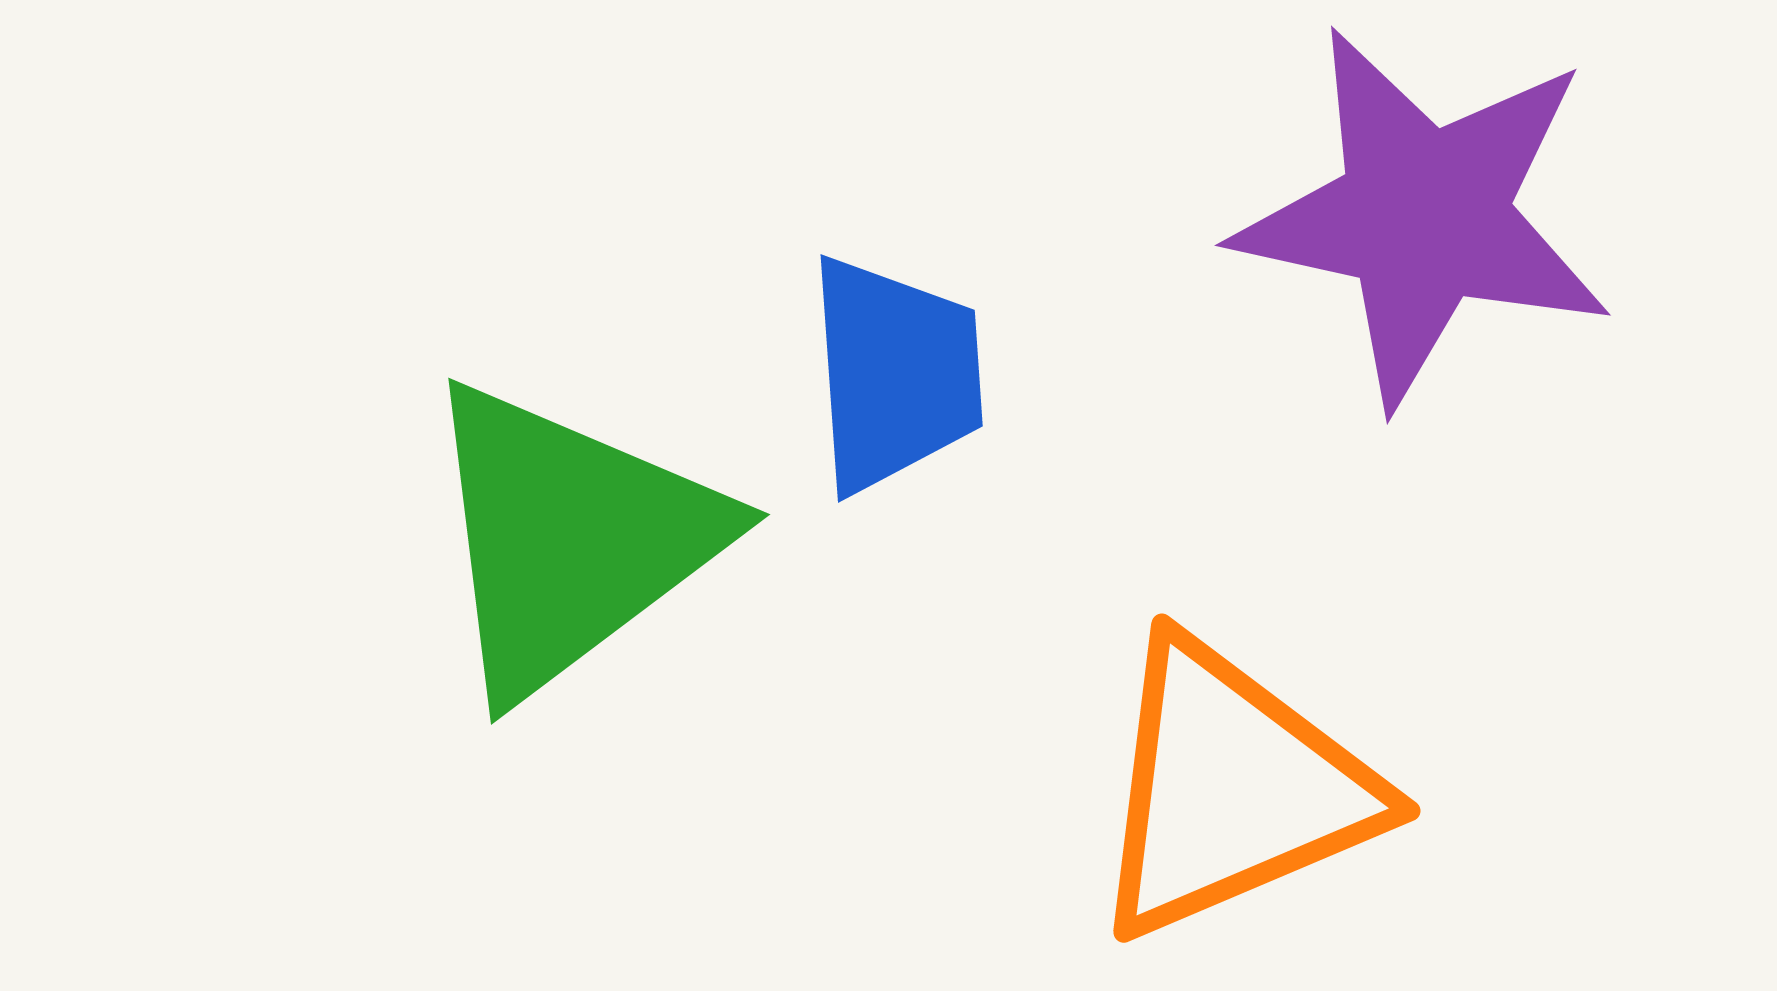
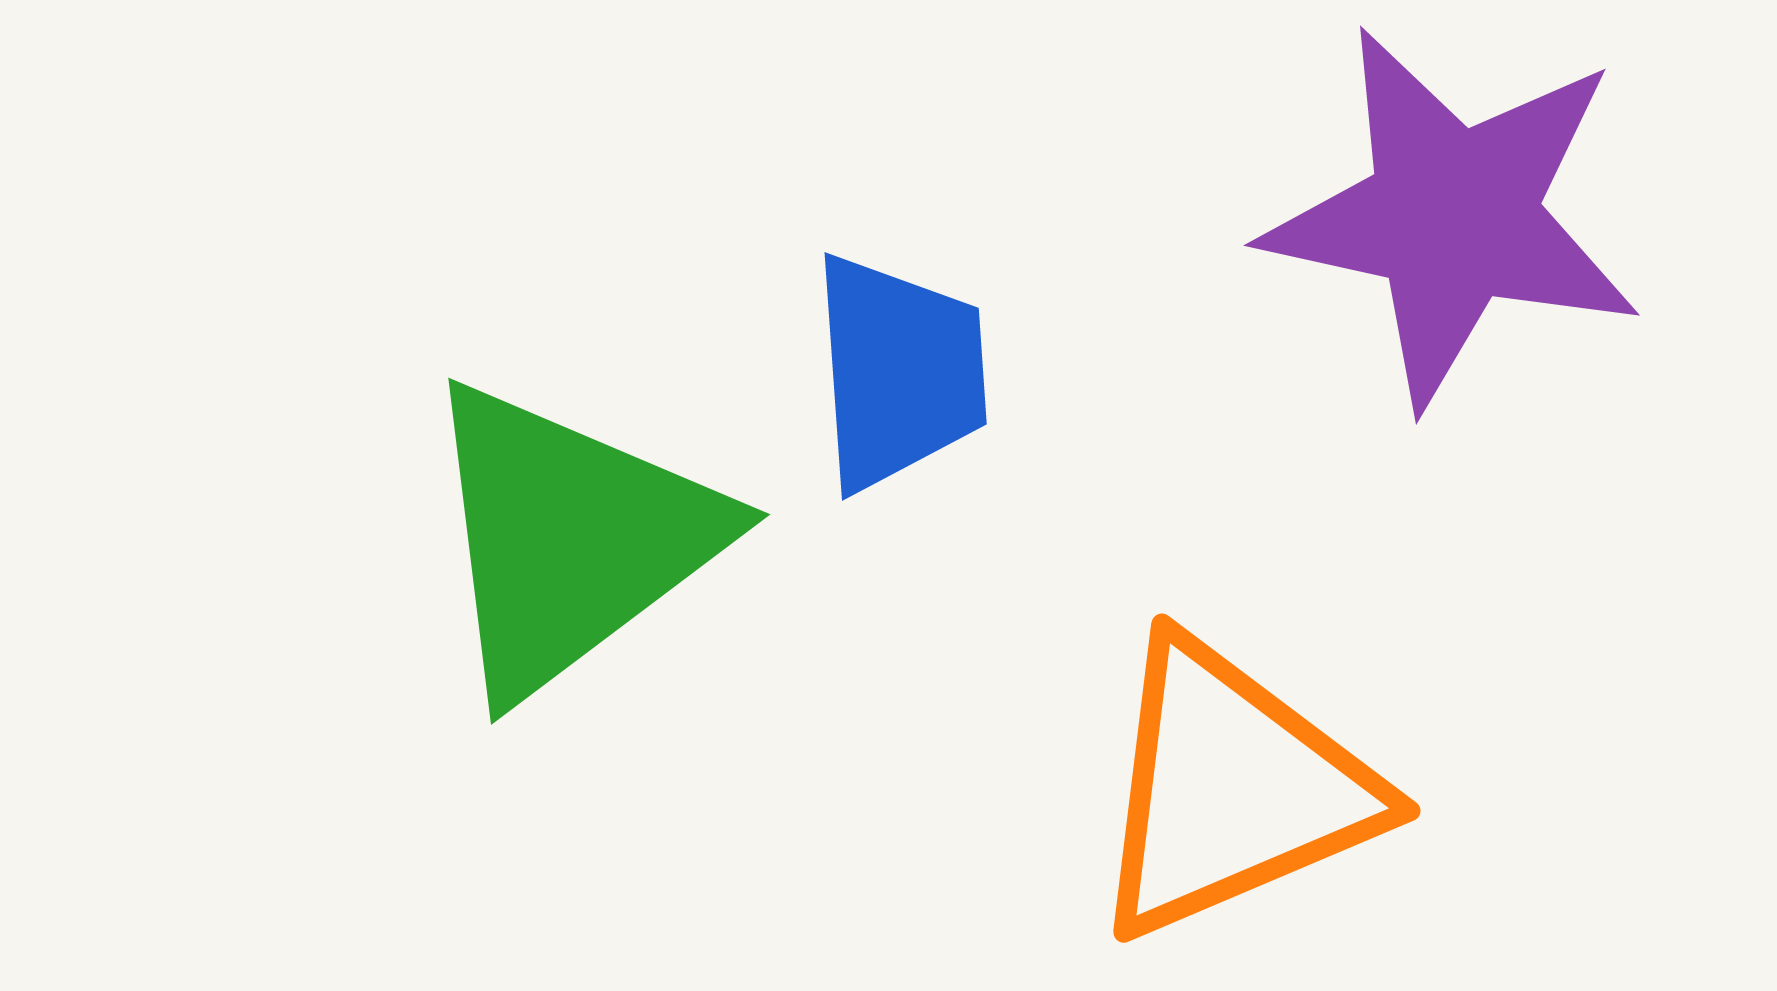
purple star: moved 29 px right
blue trapezoid: moved 4 px right, 2 px up
